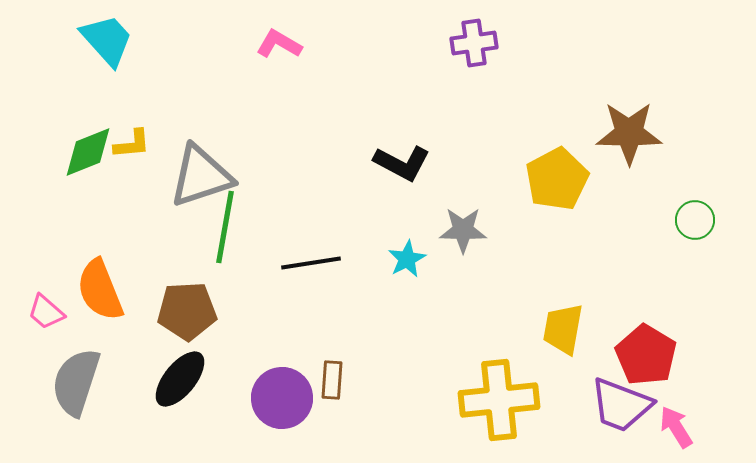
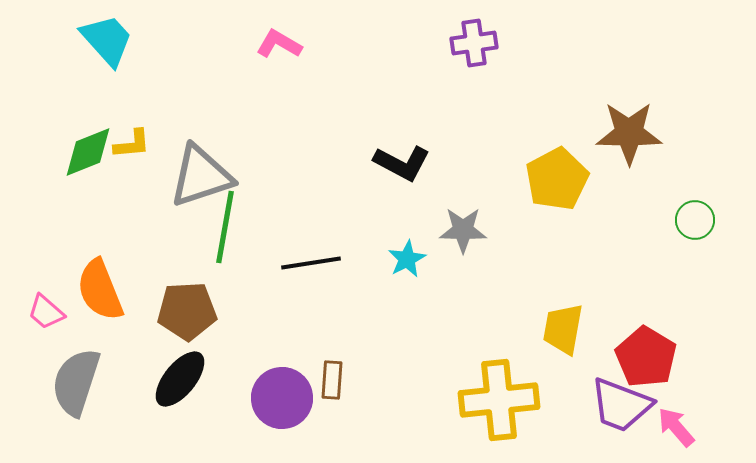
red pentagon: moved 2 px down
pink arrow: rotated 9 degrees counterclockwise
